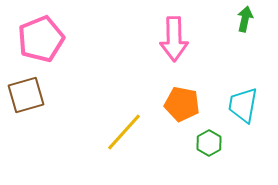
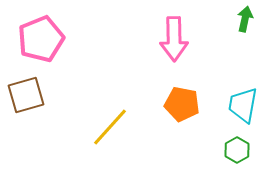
yellow line: moved 14 px left, 5 px up
green hexagon: moved 28 px right, 7 px down
